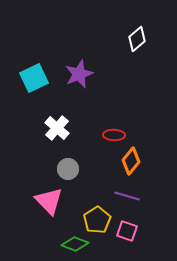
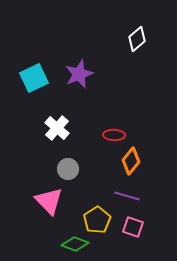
pink square: moved 6 px right, 4 px up
